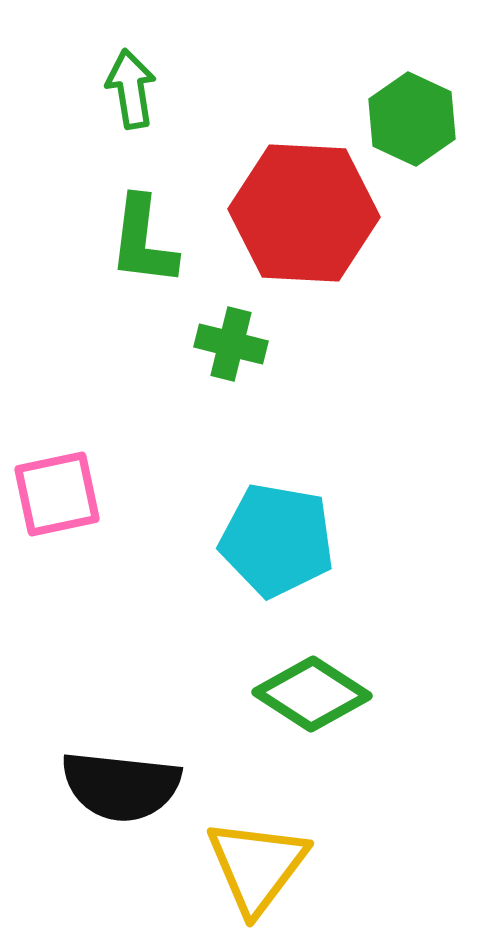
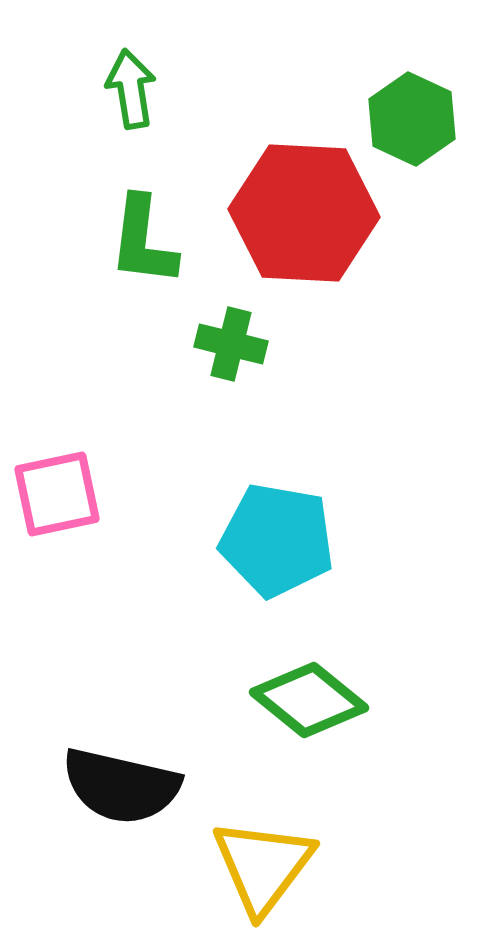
green diamond: moved 3 px left, 6 px down; rotated 6 degrees clockwise
black semicircle: rotated 7 degrees clockwise
yellow triangle: moved 6 px right
